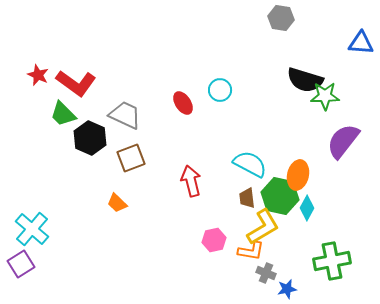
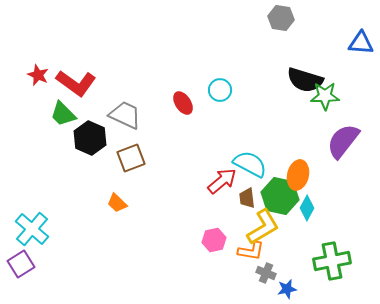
red arrow: moved 31 px right; rotated 64 degrees clockwise
